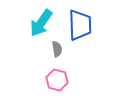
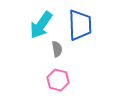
cyan arrow: moved 2 px down
pink hexagon: moved 1 px right
